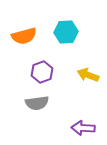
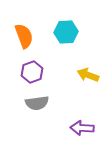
orange semicircle: rotated 95 degrees counterclockwise
purple hexagon: moved 10 px left
purple arrow: moved 1 px left
